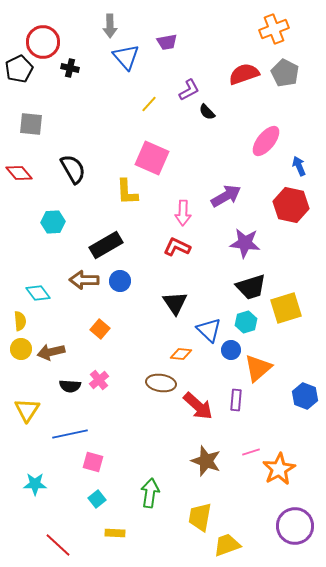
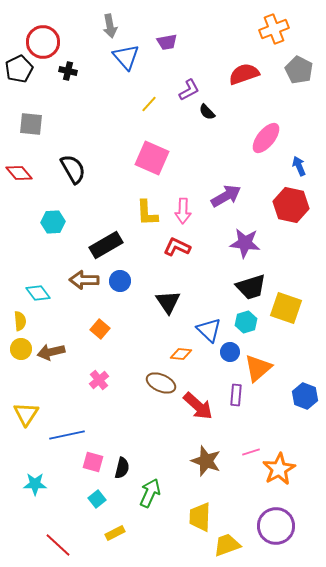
gray arrow at (110, 26): rotated 10 degrees counterclockwise
black cross at (70, 68): moved 2 px left, 3 px down
gray pentagon at (285, 73): moved 14 px right, 3 px up
pink ellipse at (266, 141): moved 3 px up
yellow L-shape at (127, 192): moved 20 px right, 21 px down
pink arrow at (183, 213): moved 2 px up
black triangle at (175, 303): moved 7 px left, 1 px up
yellow square at (286, 308): rotated 36 degrees clockwise
blue circle at (231, 350): moved 1 px left, 2 px down
brown ellipse at (161, 383): rotated 16 degrees clockwise
black semicircle at (70, 386): moved 52 px right, 82 px down; rotated 80 degrees counterclockwise
purple rectangle at (236, 400): moved 5 px up
yellow triangle at (27, 410): moved 1 px left, 4 px down
blue line at (70, 434): moved 3 px left, 1 px down
green arrow at (150, 493): rotated 16 degrees clockwise
yellow trapezoid at (200, 517): rotated 8 degrees counterclockwise
purple circle at (295, 526): moved 19 px left
yellow rectangle at (115, 533): rotated 30 degrees counterclockwise
